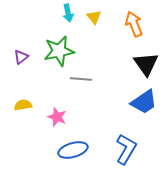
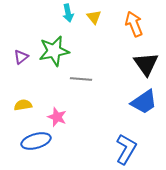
green star: moved 5 px left
blue ellipse: moved 37 px left, 9 px up
